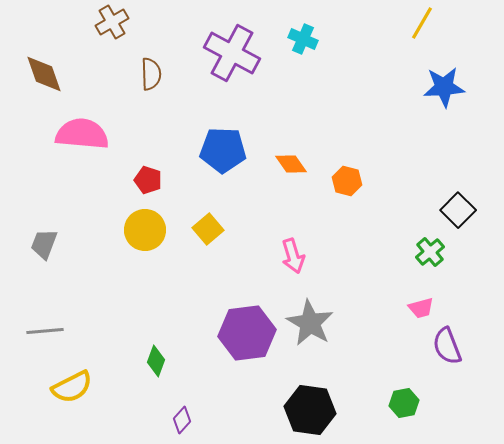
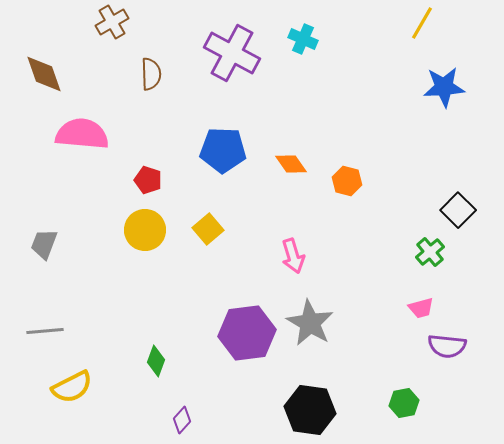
purple semicircle: rotated 63 degrees counterclockwise
